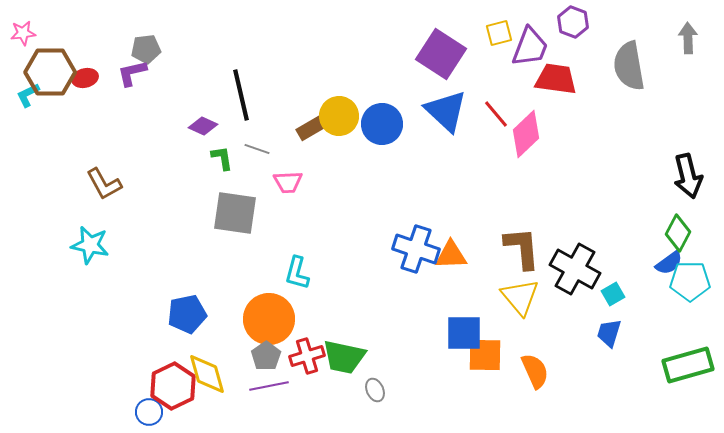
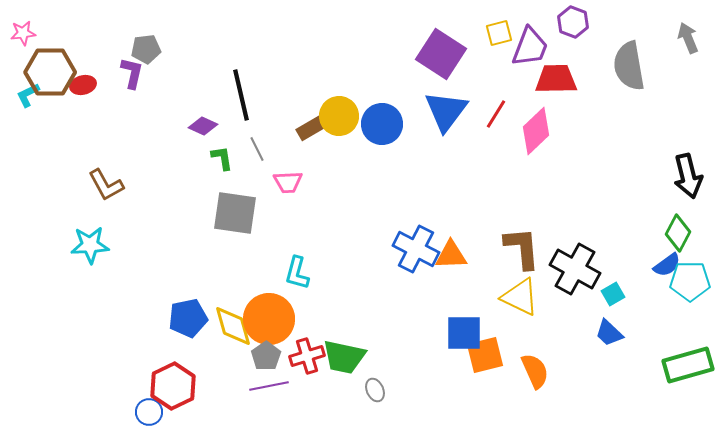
gray arrow at (688, 38): rotated 20 degrees counterclockwise
purple L-shape at (132, 73): rotated 116 degrees clockwise
red ellipse at (85, 78): moved 2 px left, 7 px down
red trapezoid at (556, 79): rotated 9 degrees counterclockwise
blue triangle at (446, 111): rotated 24 degrees clockwise
red line at (496, 114): rotated 72 degrees clockwise
pink diamond at (526, 134): moved 10 px right, 3 px up
gray line at (257, 149): rotated 45 degrees clockwise
brown L-shape at (104, 184): moved 2 px right, 1 px down
cyan star at (90, 245): rotated 15 degrees counterclockwise
blue cross at (416, 249): rotated 9 degrees clockwise
blue semicircle at (669, 263): moved 2 px left, 2 px down
yellow triangle at (520, 297): rotated 24 degrees counterclockwise
blue pentagon at (187, 314): moved 1 px right, 4 px down
blue trapezoid at (609, 333): rotated 64 degrees counterclockwise
orange square at (485, 355): rotated 15 degrees counterclockwise
yellow diamond at (207, 374): moved 26 px right, 48 px up
